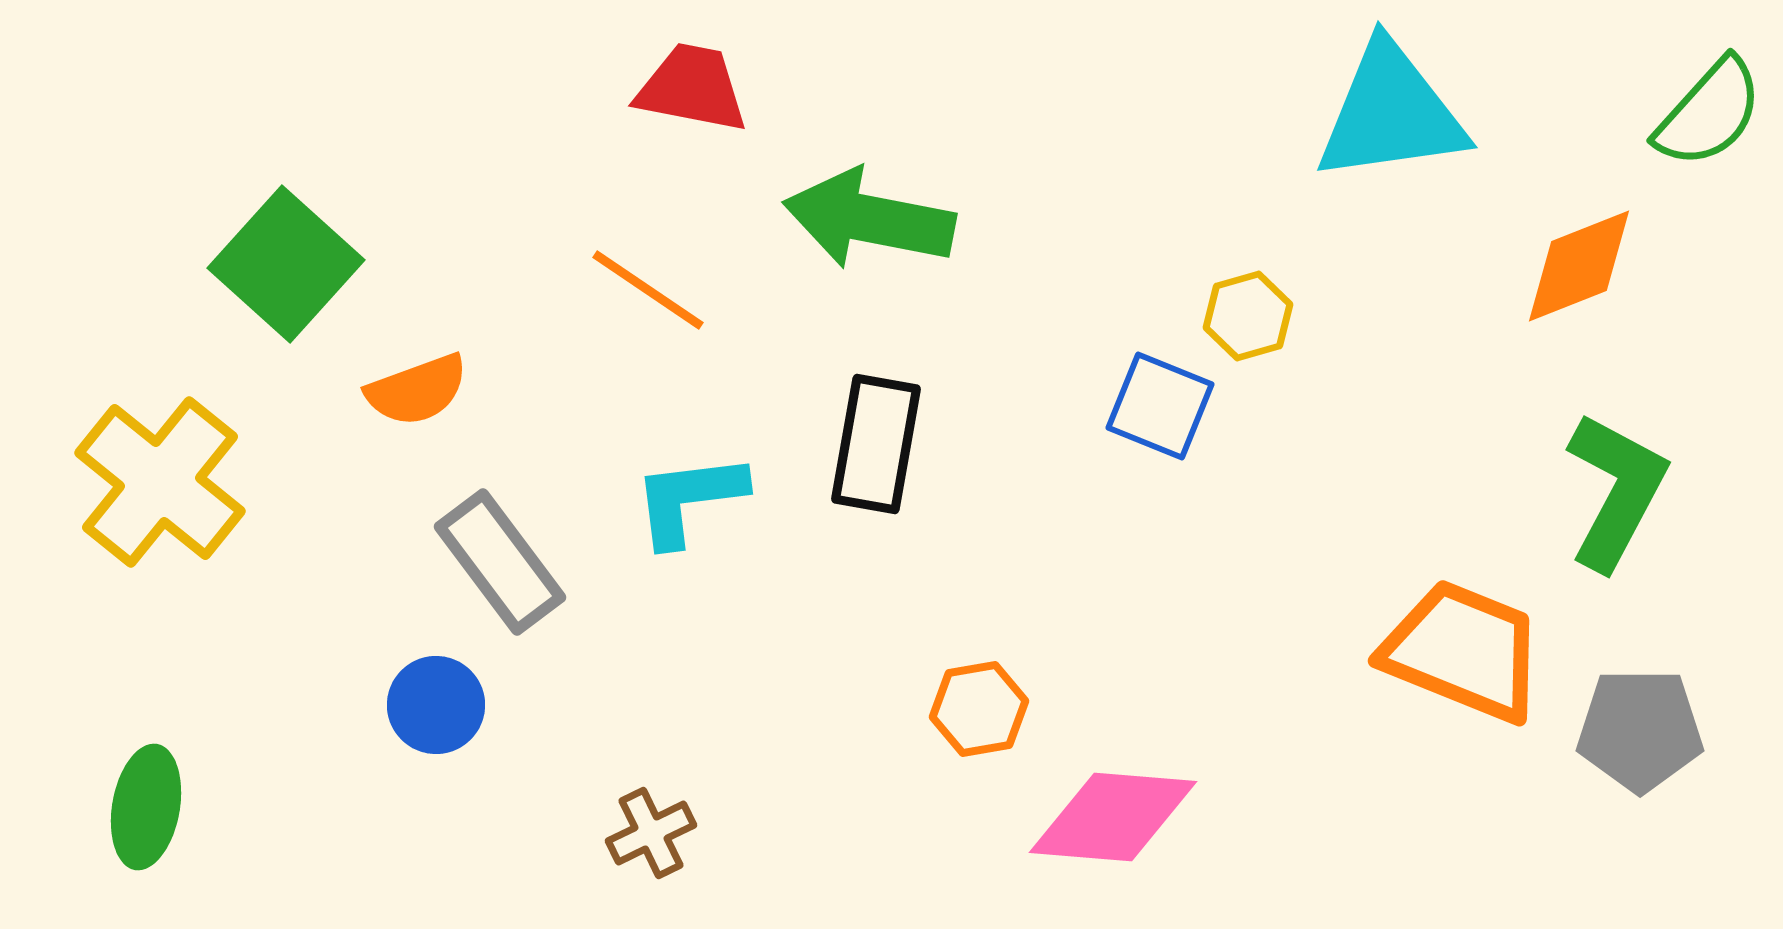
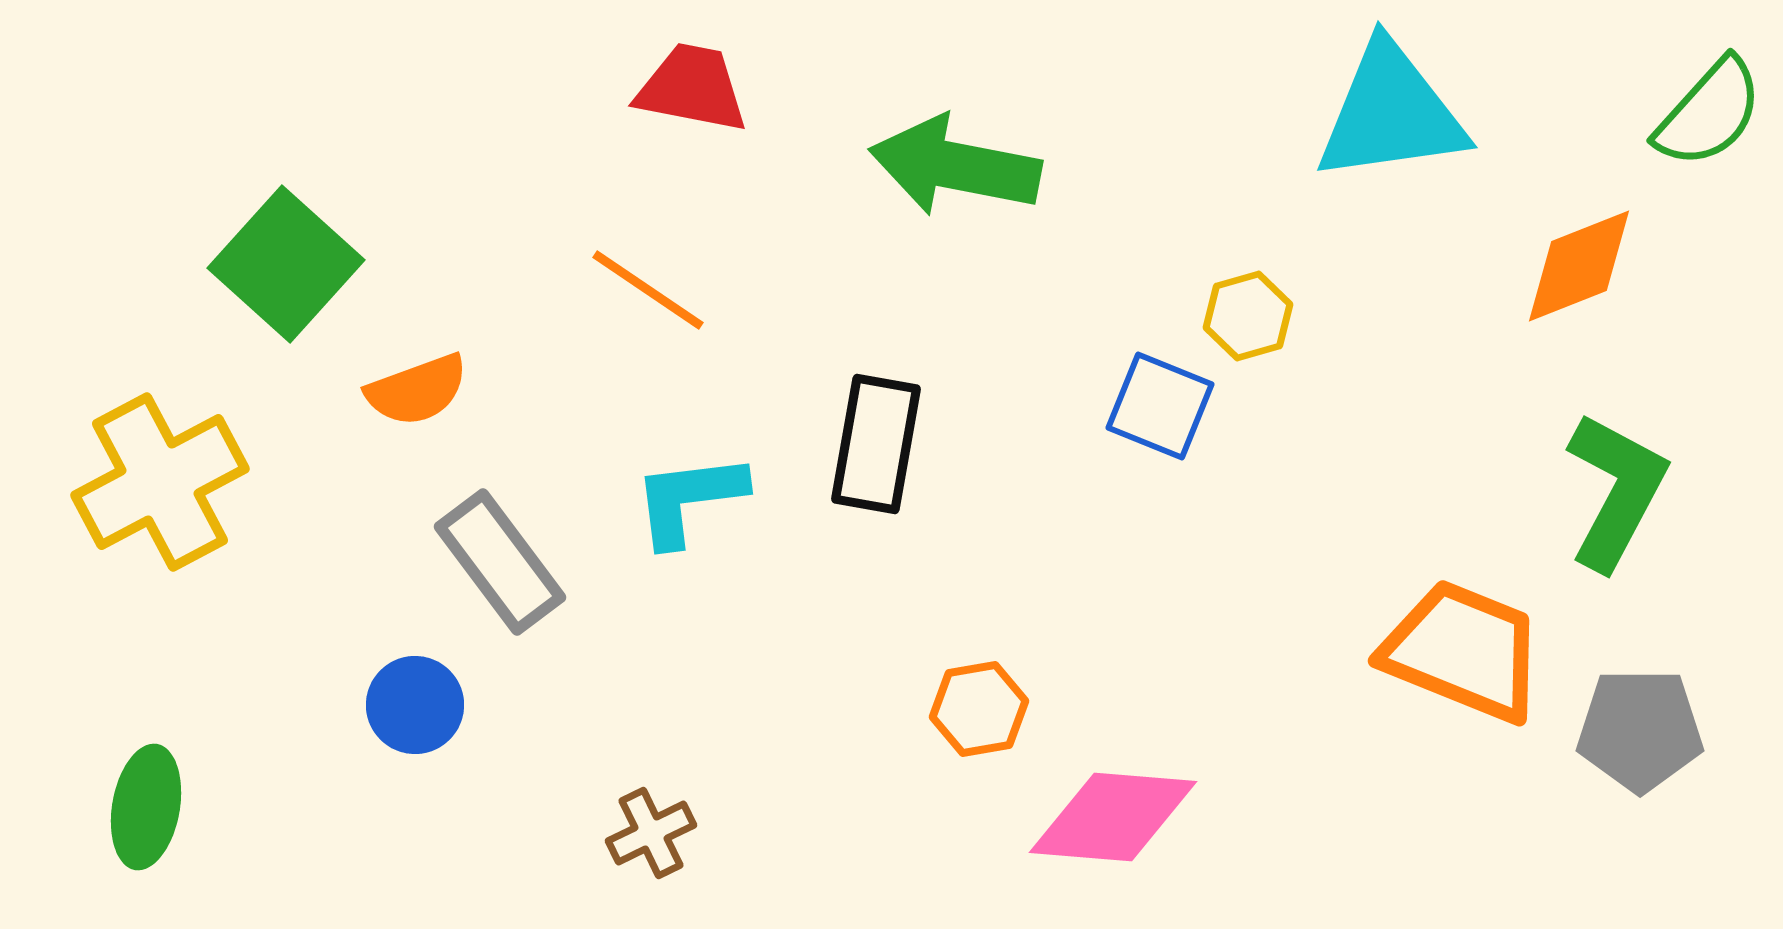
green arrow: moved 86 px right, 53 px up
yellow cross: rotated 23 degrees clockwise
blue circle: moved 21 px left
